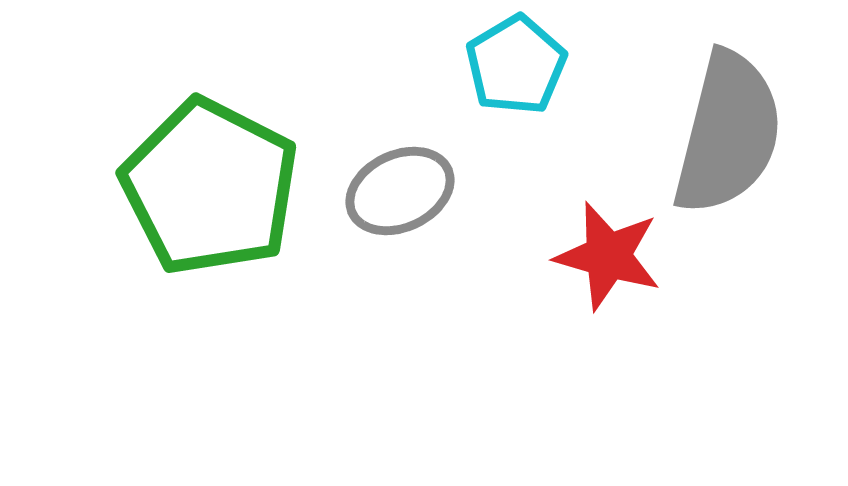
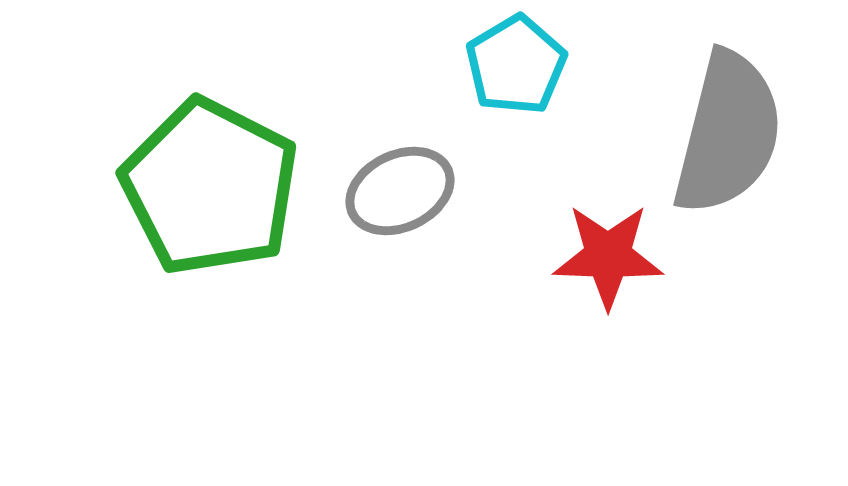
red star: rotated 14 degrees counterclockwise
